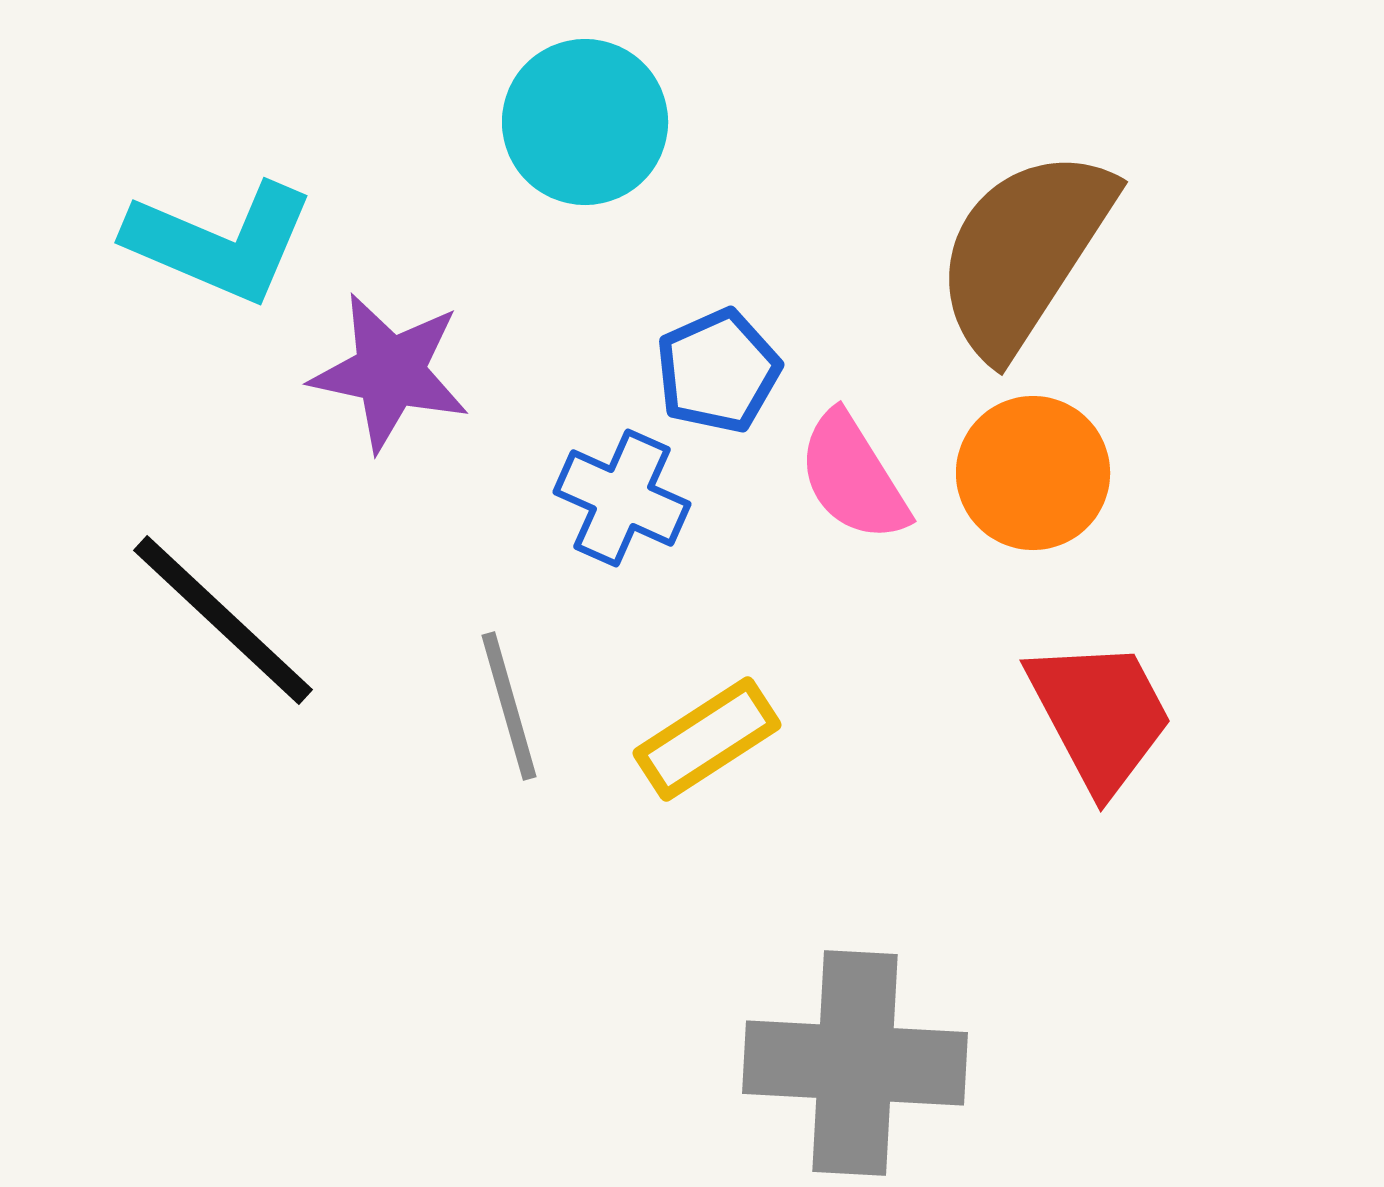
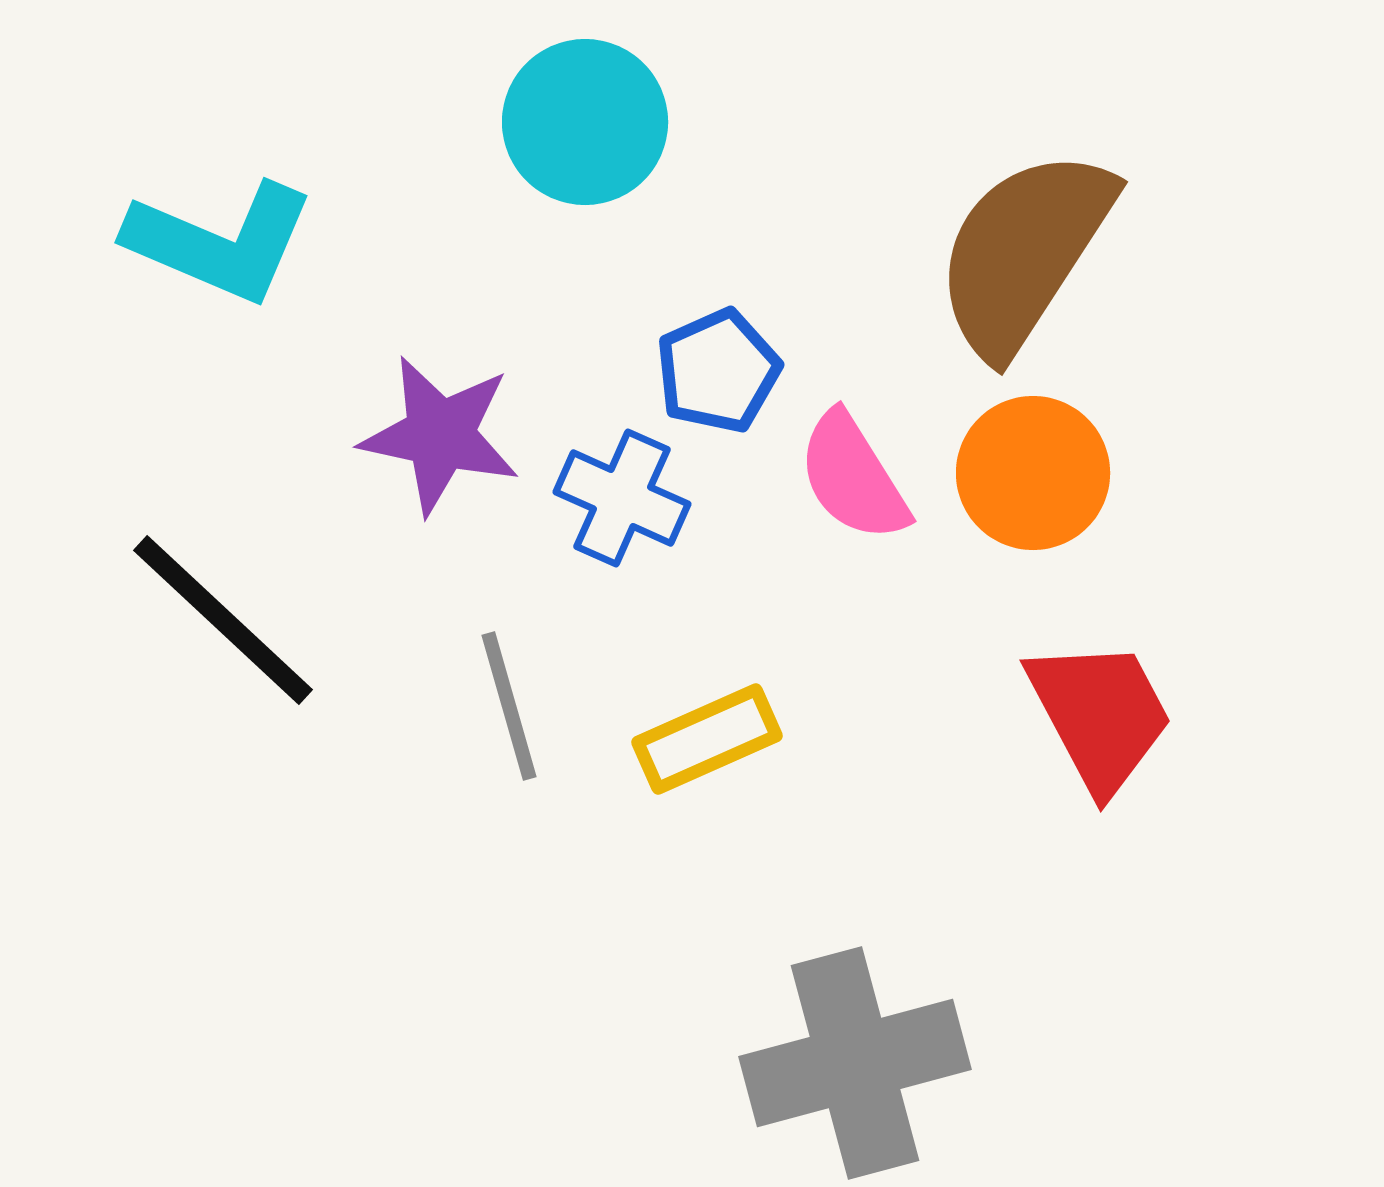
purple star: moved 50 px right, 63 px down
yellow rectangle: rotated 9 degrees clockwise
gray cross: rotated 18 degrees counterclockwise
